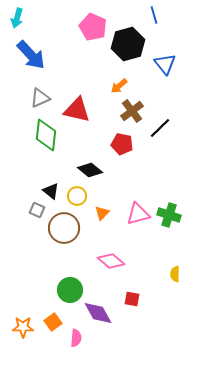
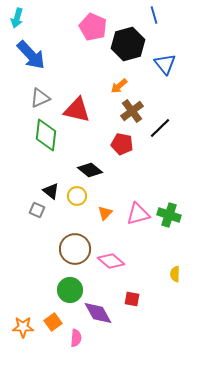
orange triangle: moved 3 px right
brown circle: moved 11 px right, 21 px down
